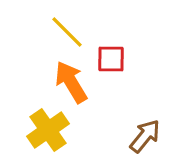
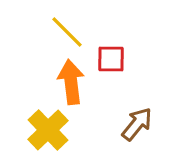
orange arrow: rotated 24 degrees clockwise
yellow cross: rotated 9 degrees counterclockwise
brown arrow: moved 8 px left, 12 px up
